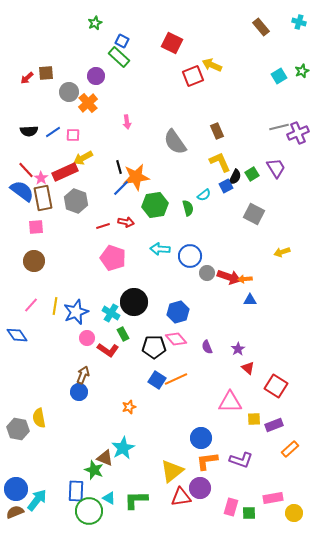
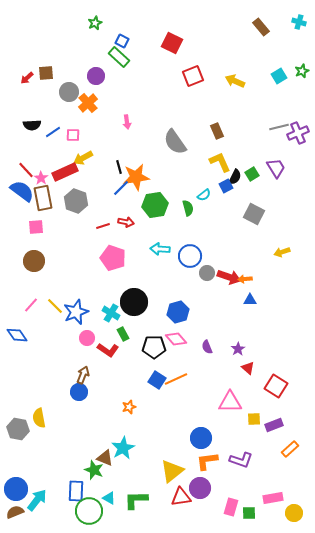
yellow arrow at (212, 65): moved 23 px right, 16 px down
black semicircle at (29, 131): moved 3 px right, 6 px up
yellow line at (55, 306): rotated 54 degrees counterclockwise
